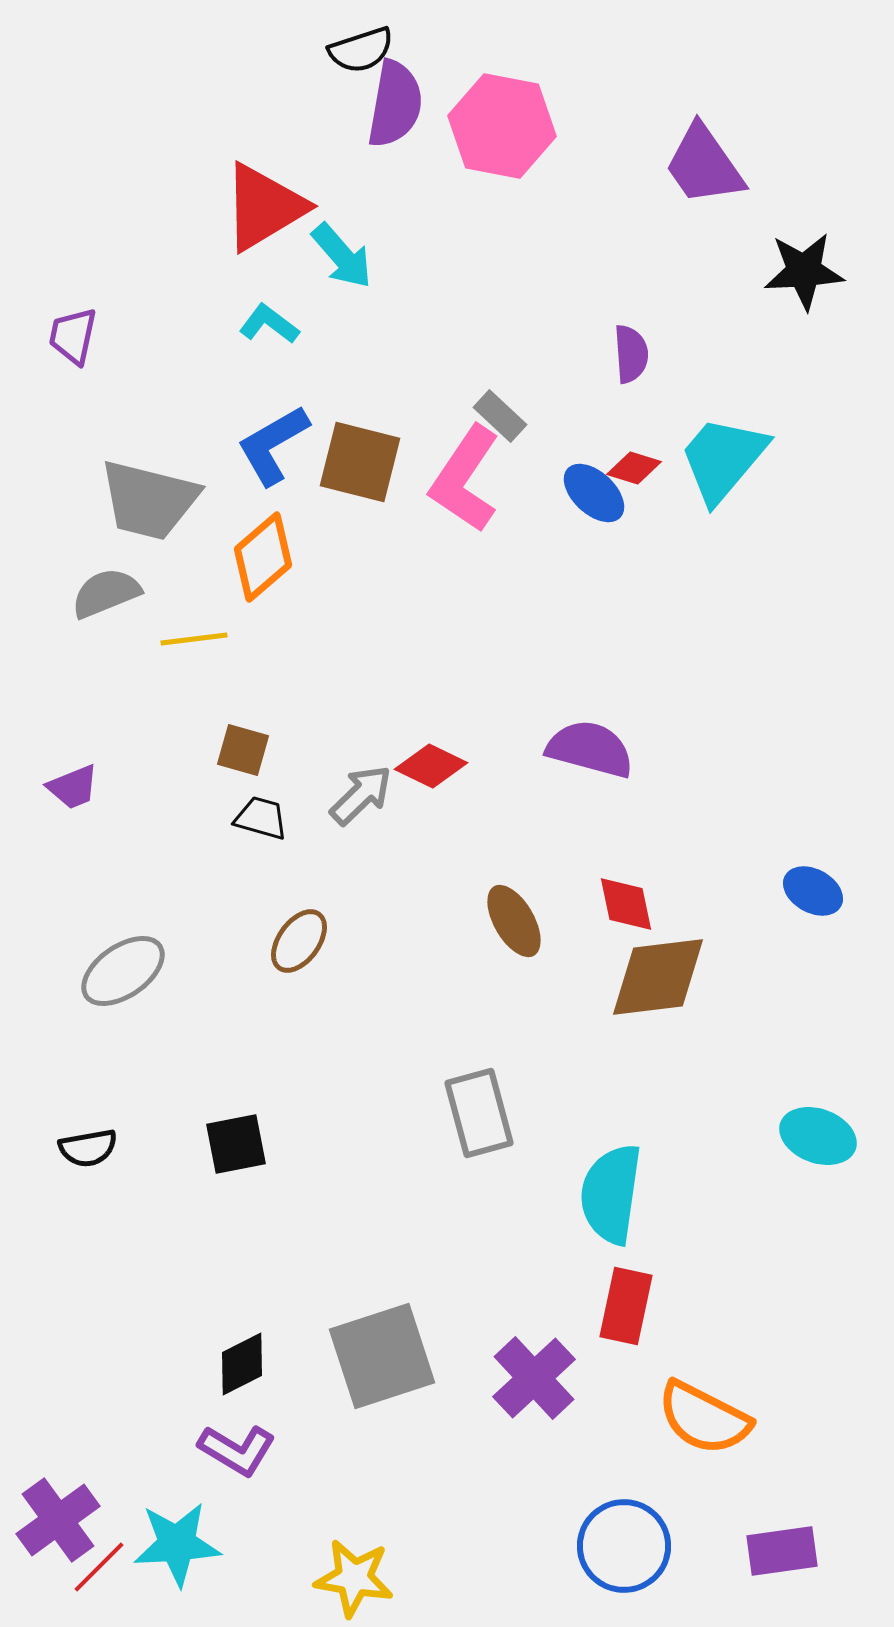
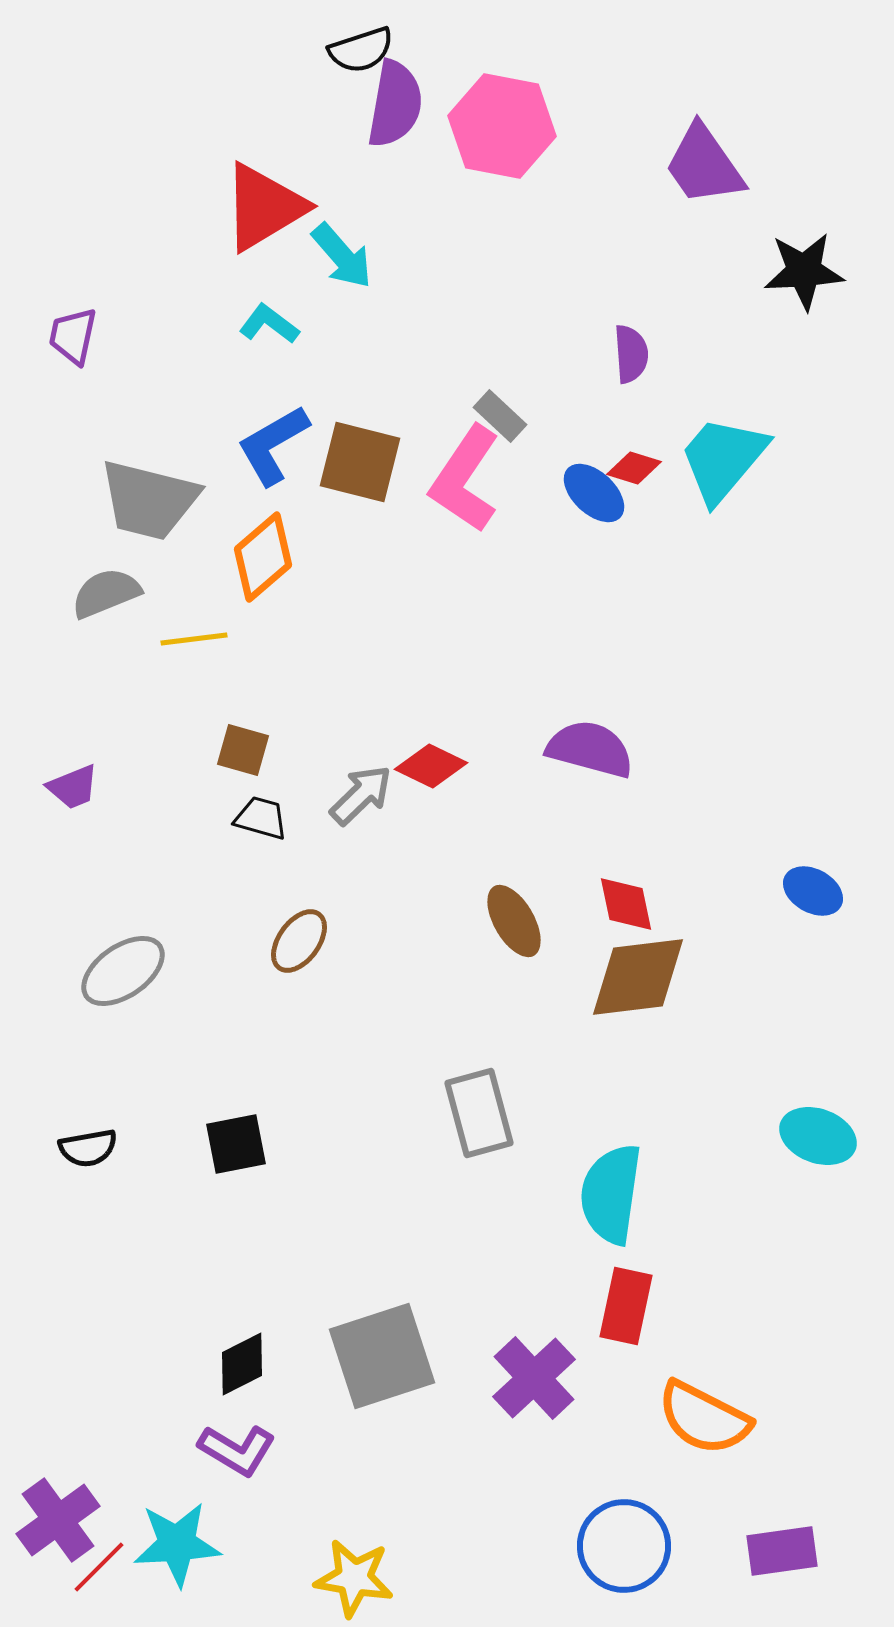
brown diamond at (658, 977): moved 20 px left
